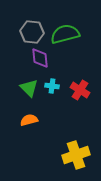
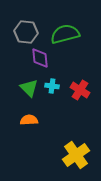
gray hexagon: moved 6 px left
orange semicircle: rotated 12 degrees clockwise
yellow cross: rotated 16 degrees counterclockwise
